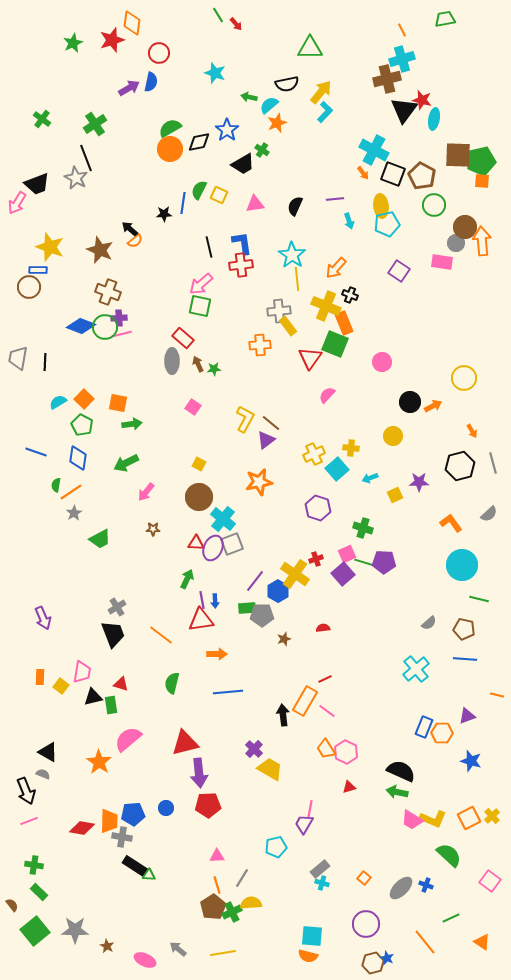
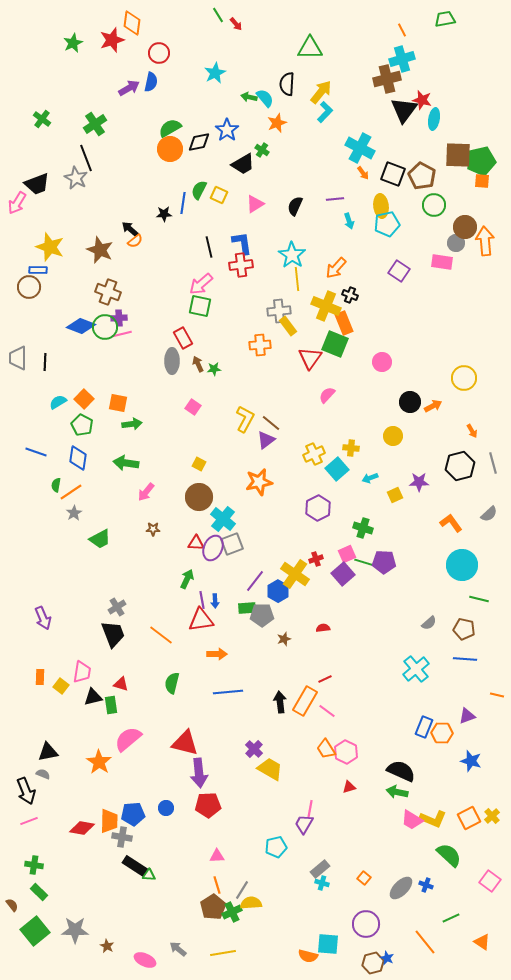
cyan star at (215, 73): rotated 25 degrees clockwise
black semicircle at (287, 84): rotated 105 degrees clockwise
cyan semicircle at (269, 105): moved 4 px left, 7 px up; rotated 90 degrees clockwise
cyan cross at (374, 150): moved 14 px left, 2 px up
pink triangle at (255, 204): rotated 24 degrees counterclockwise
orange arrow at (482, 241): moved 3 px right
red rectangle at (183, 338): rotated 20 degrees clockwise
gray trapezoid at (18, 358): rotated 10 degrees counterclockwise
green arrow at (126, 463): rotated 35 degrees clockwise
purple hexagon at (318, 508): rotated 15 degrees clockwise
black arrow at (283, 715): moved 3 px left, 13 px up
red triangle at (185, 743): rotated 28 degrees clockwise
black triangle at (48, 752): rotated 40 degrees counterclockwise
gray line at (242, 878): moved 12 px down
cyan square at (312, 936): moved 16 px right, 8 px down
